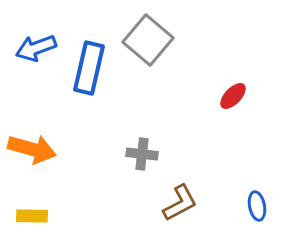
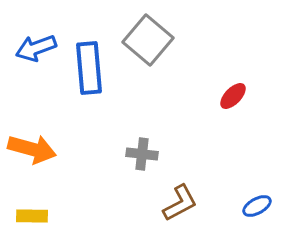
blue rectangle: rotated 18 degrees counterclockwise
blue ellipse: rotated 72 degrees clockwise
